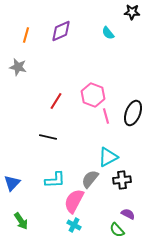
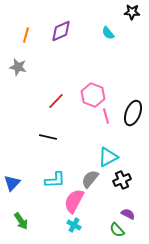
red line: rotated 12 degrees clockwise
black cross: rotated 18 degrees counterclockwise
